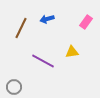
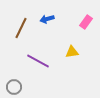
purple line: moved 5 px left
